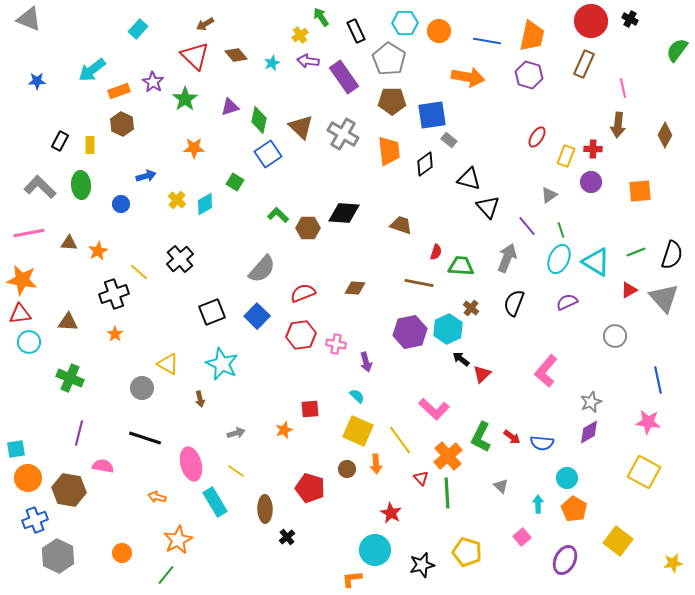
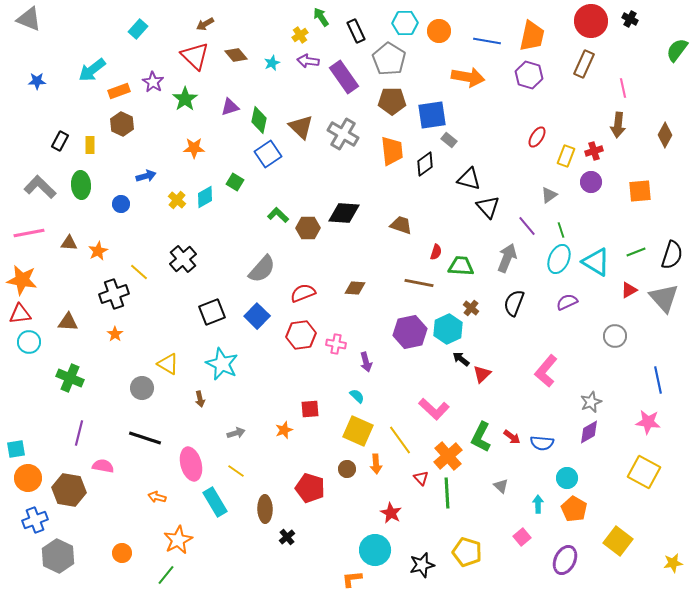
red cross at (593, 149): moved 1 px right, 2 px down; rotated 18 degrees counterclockwise
orange trapezoid at (389, 151): moved 3 px right
cyan diamond at (205, 204): moved 7 px up
black cross at (180, 259): moved 3 px right
